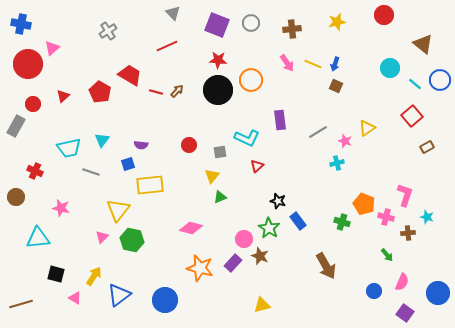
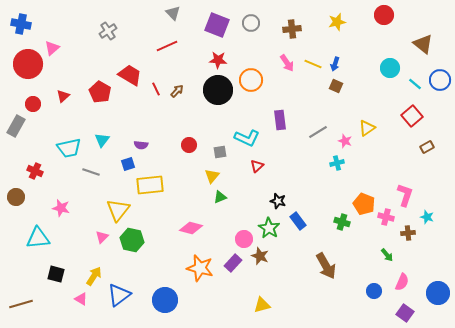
red line at (156, 92): moved 3 px up; rotated 48 degrees clockwise
pink triangle at (75, 298): moved 6 px right, 1 px down
